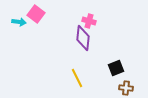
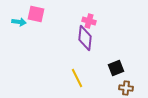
pink square: rotated 24 degrees counterclockwise
purple diamond: moved 2 px right
